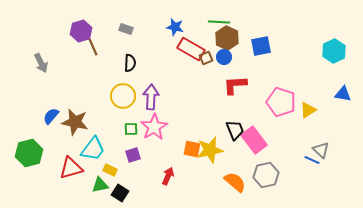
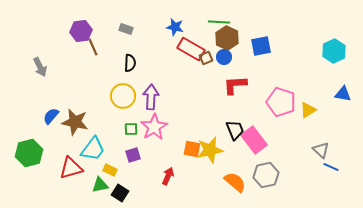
purple hexagon: rotated 10 degrees clockwise
gray arrow: moved 1 px left, 4 px down
blue line: moved 19 px right, 7 px down
